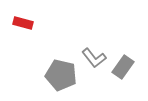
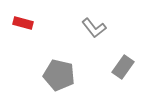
gray L-shape: moved 30 px up
gray pentagon: moved 2 px left
